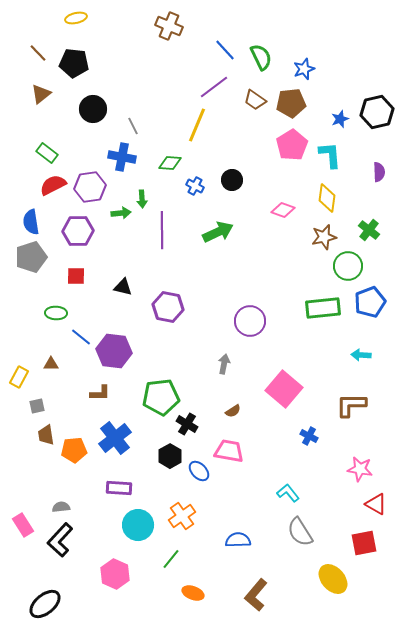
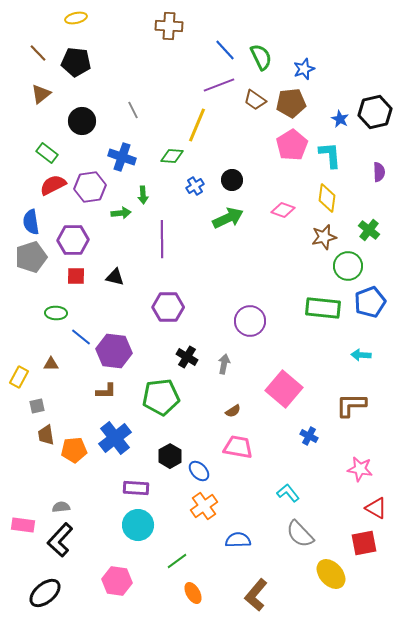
brown cross at (169, 26): rotated 20 degrees counterclockwise
black pentagon at (74, 63): moved 2 px right, 1 px up
purple line at (214, 87): moved 5 px right, 2 px up; rotated 16 degrees clockwise
black circle at (93, 109): moved 11 px left, 12 px down
black hexagon at (377, 112): moved 2 px left
blue star at (340, 119): rotated 24 degrees counterclockwise
gray line at (133, 126): moved 16 px up
blue cross at (122, 157): rotated 8 degrees clockwise
green diamond at (170, 163): moved 2 px right, 7 px up
blue cross at (195, 186): rotated 30 degrees clockwise
green arrow at (142, 199): moved 1 px right, 4 px up
purple line at (162, 230): moved 9 px down
purple hexagon at (78, 231): moved 5 px left, 9 px down
green arrow at (218, 232): moved 10 px right, 14 px up
black triangle at (123, 287): moved 8 px left, 10 px up
purple hexagon at (168, 307): rotated 12 degrees counterclockwise
green rectangle at (323, 308): rotated 12 degrees clockwise
brown L-shape at (100, 393): moved 6 px right, 2 px up
black cross at (187, 424): moved 67 px up
pink trapezoid at (229, 451): moved 9 px right, 4 px up
purple rectangle at (119, 488): moved 17 px right
red triangle at (376, 504): moved 4 px down
orange cross at (182, 516): moved 22 px right, 10 px up
pink rectangle at (23, 525): rotated 50 degrees counterclockwise
gray semicircle at (300, 532): moved 2 px down; rotated 12 degrees counterclockwise
green line at (171, 559): moved 6 px right, 2 px down; rotated 15 degrees clockwise
pink hexagon at (115, 574): moved 2 px right, 7 px down; rotated 16 degrees counterclockwise
yellow ellipse at (333, 579): moved 2 px left, 5 px up
orange ellipse at (193, 593): rotated 40 degrees clockwise
black ellipse at (45, 604): moved 11 px up
